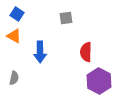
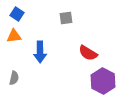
orange triangle: rotated 35 degrees counterclockwise
red semicircle: moved 2 px right, 1 px down; rotated 60 degrees counterclockwise
purple hexagon: moved 4 px right
